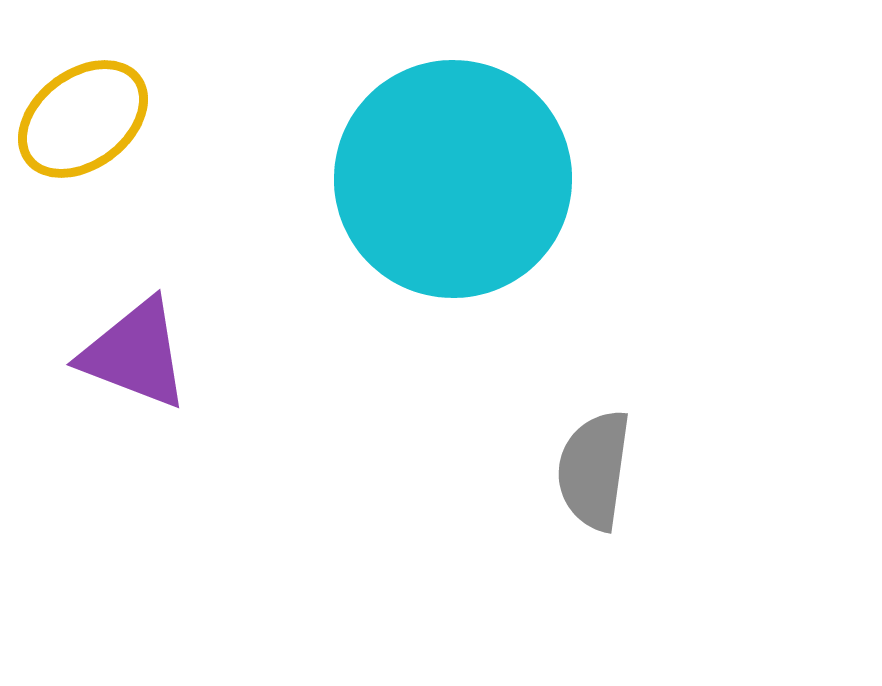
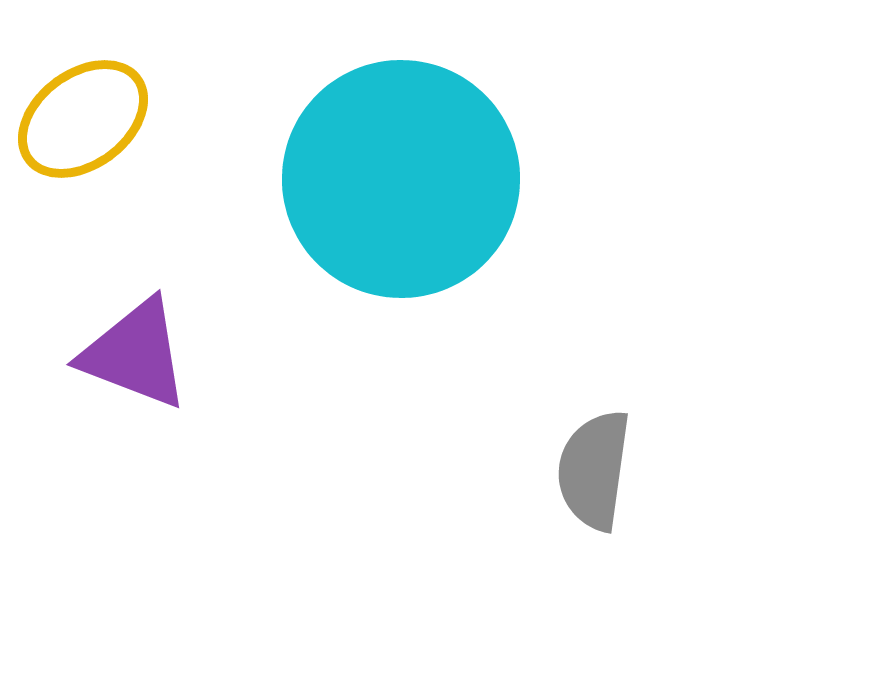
cyan circle: moved 52 px left
